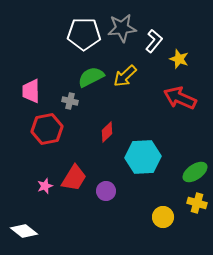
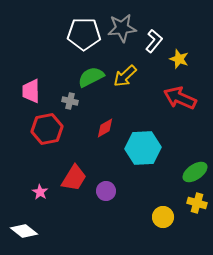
red diamond: moved 2 px left, 4 px up; rotated 15 degrees clockwise
cyan hexagon: moved 9 px up
pink star: moved 5 px left, 6 px down; rotated 21 degrees counterclockwise
